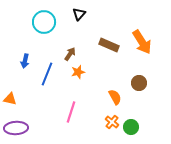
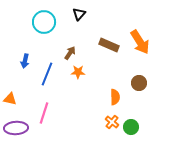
orange arrow: moved 2 px left
brown arrow: moved 1 px up
orange star: rotated 16 degrees clockwise
orange semicircle: rotated 28 degrees clockwise
pink line: moved 27 px left, 1 px down
